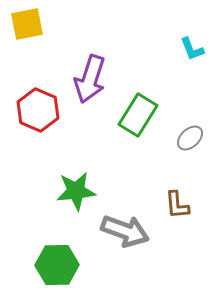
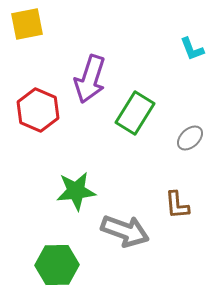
green rectangle: moved 3 px left, 2 px up
